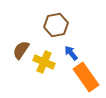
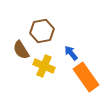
brown hexagon: moved 14 px left, 6 px down
brown semicircle: rotated 66 degrees counterclockwise
yellow cross: moved 4 px down
